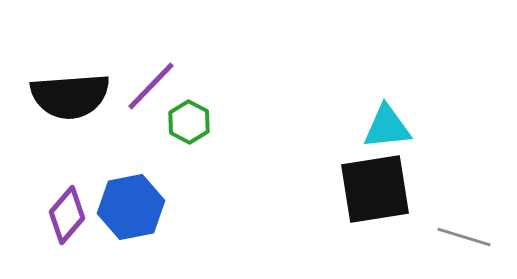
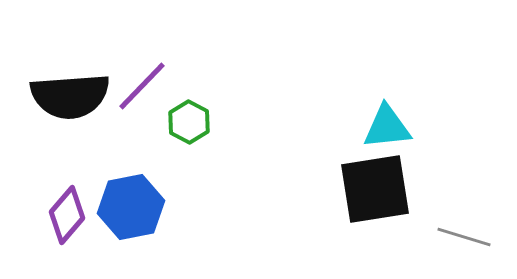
purple line: moved 9 px left
